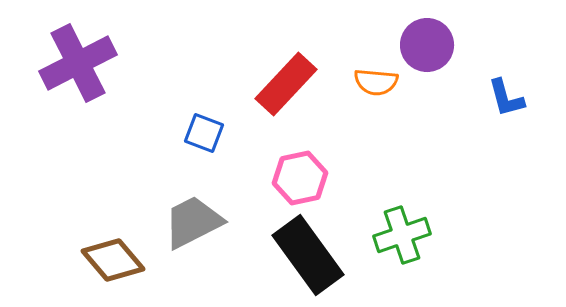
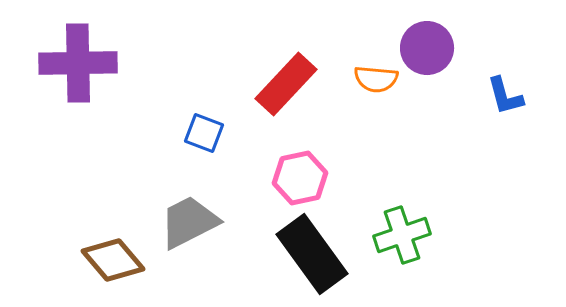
purple circle: moved 3 px down
purple cross: rotated 26 degrees clockwise
orange semicircle: moved 3 px up
blue L-shape: moved 1 px left, 2 px up
gray trapezoid: moved 4 px left
black rectangle: moved 4 px right, 1 px up
